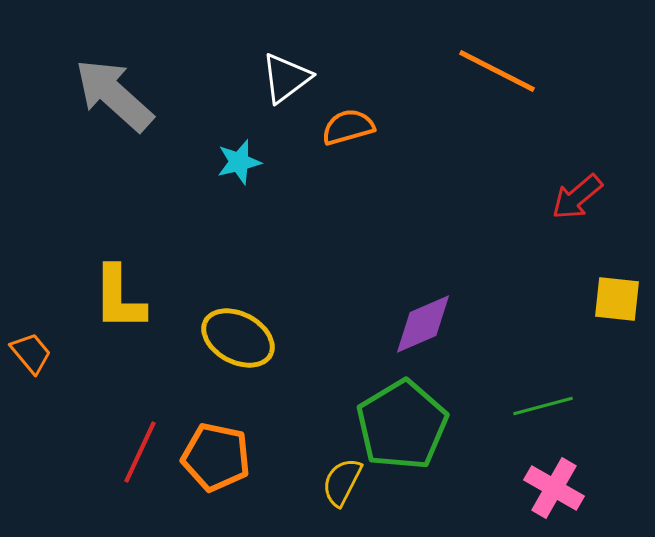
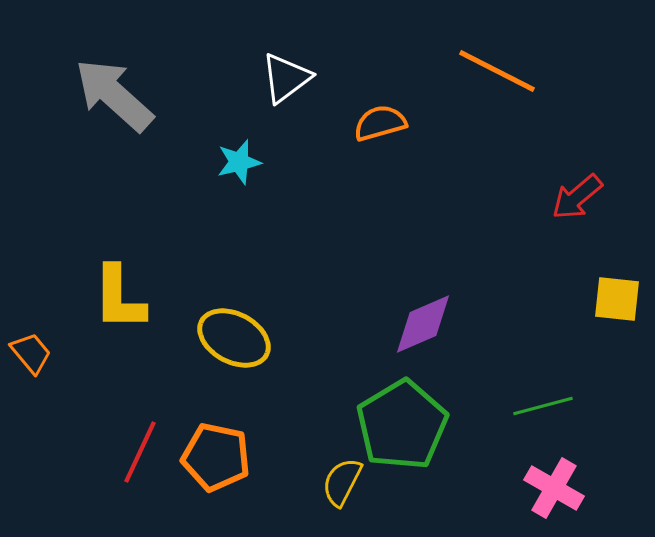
orange semicircle: moved 32 px right, 4 px up
yellow ellipse: moved 4 px left
